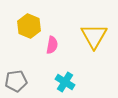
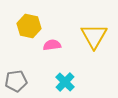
yellow hexagon: rotated 10 degrees counterclockwise
pink semicircle: rotated 108 degrees counterclockwise
cyan cross: rotated 12 degrees clockwise
